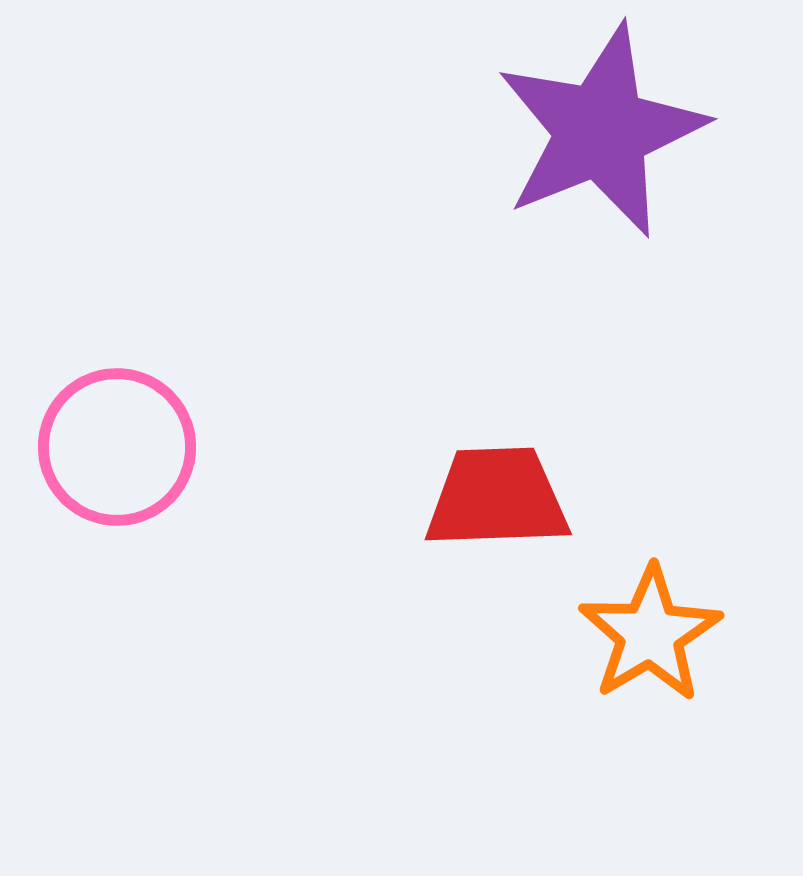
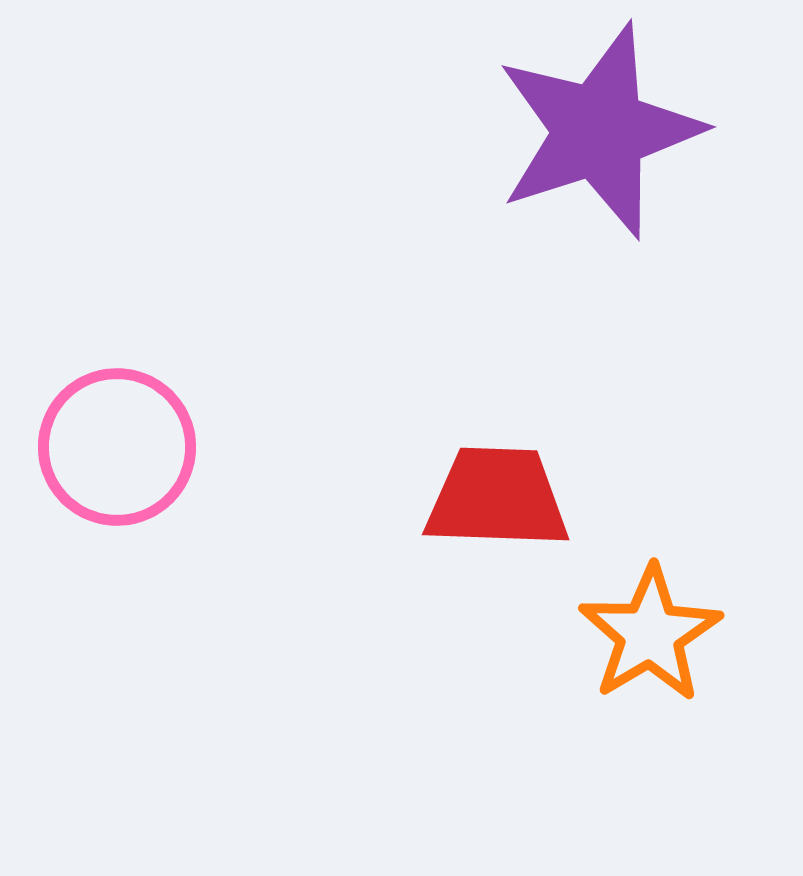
purple star: moved 2 px left; rotated 4 degrees clockwise
red trapezoid: rotated 4 degrees clockwise
